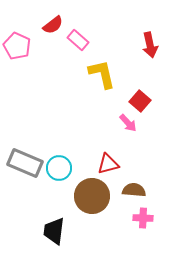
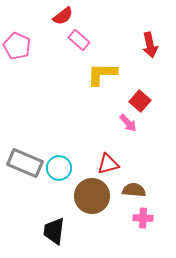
red semicircle: moved 10 px right, 9 px up
pink rectangle: moved 1 px right
yellow L-shape: rotated 76 degrees counterclockwise
